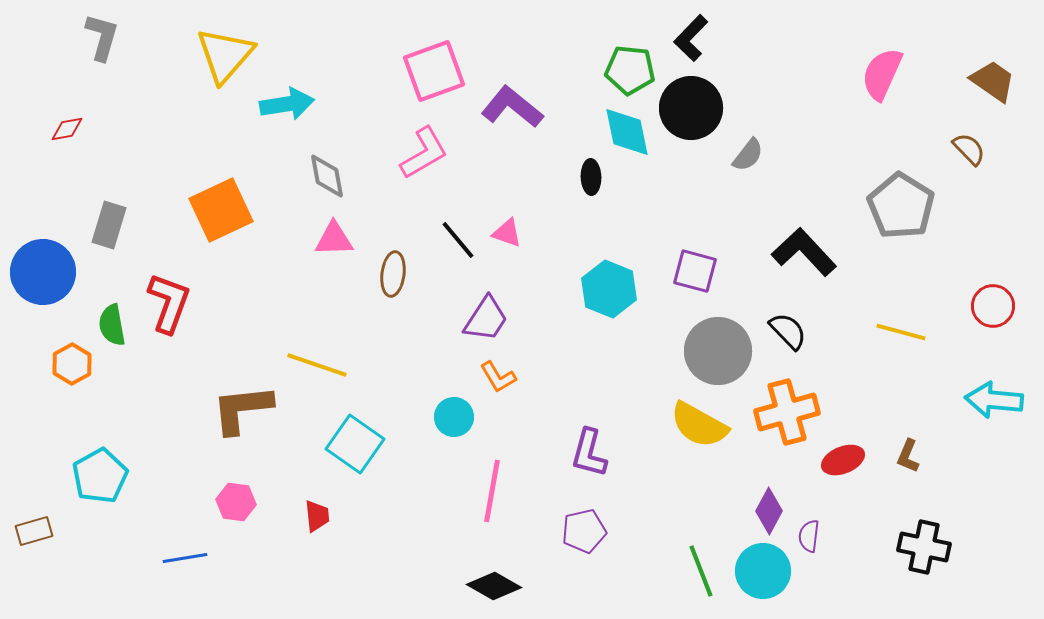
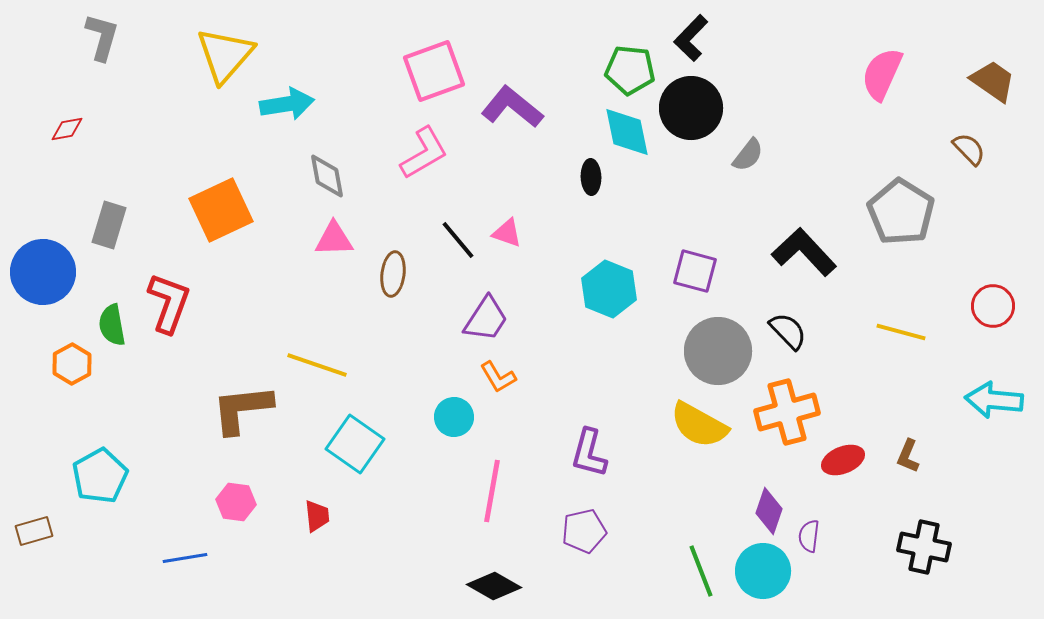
gray pentagon at (901, 206): moved 6 px down
purple diamond at (769, 511): rotated 9 degrees counterclockwise
